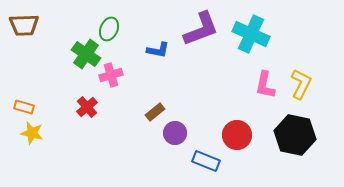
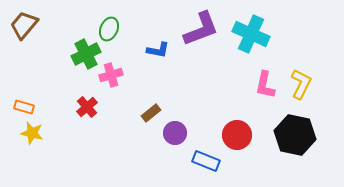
brown trapezoid: rotated 132 degrees clockwise
green cross: rotated 28 degrees clockwise
brown rectangle: moved 4 px left, 1 px down
